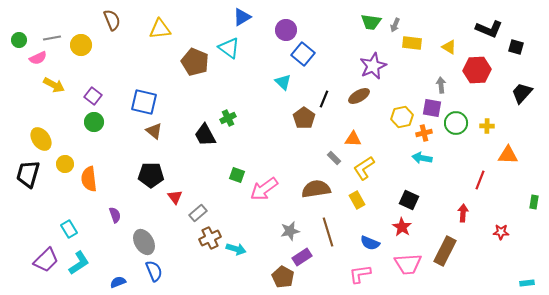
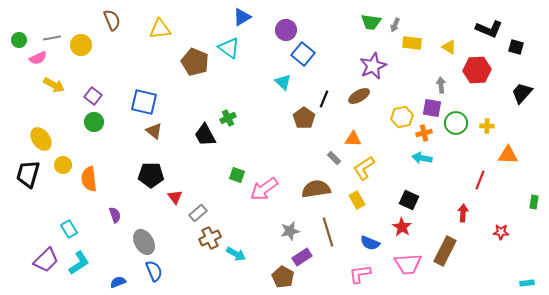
yellow circle at (65, 164): moved 2 px left, 1 px down
cyan arrow at (236, 249): moved 5 px down; rotated 12 degrees clockwise
